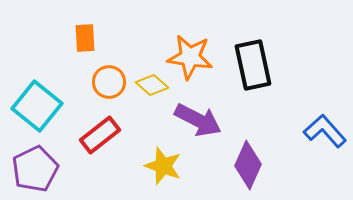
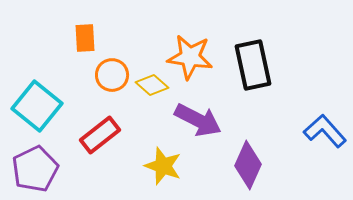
orange circle: moved 3 px right, 7 px up
